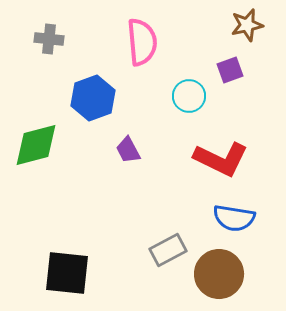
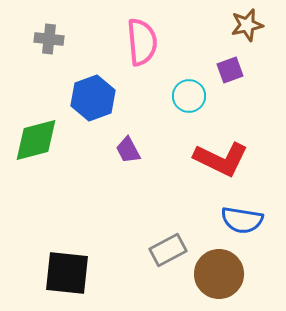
green diamond: moved 5 px up
blue semicircle: moved 8 px right, 2 px down
